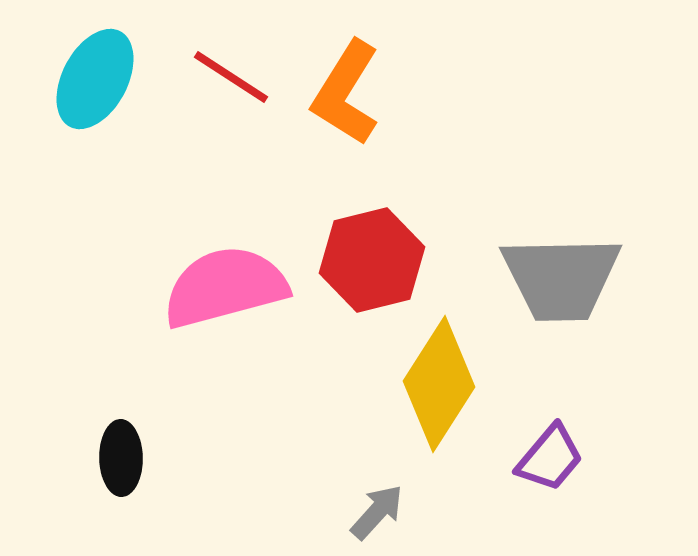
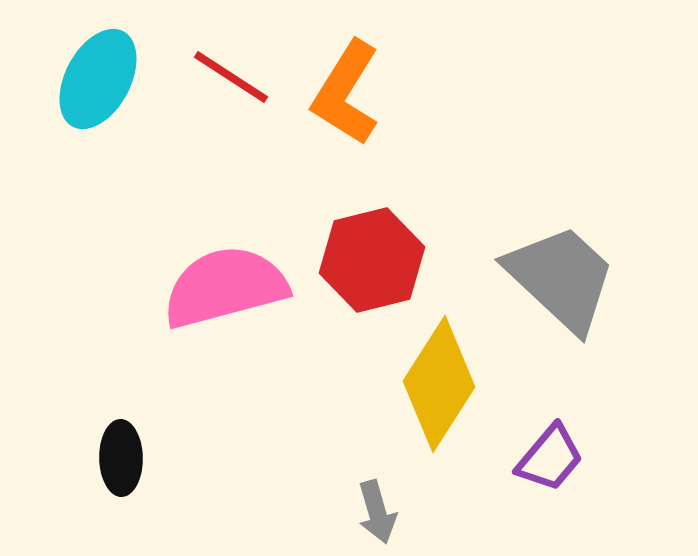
cyan ellipse: moved 3 px right
gray trapezoid: rotated 136 degrees counterclockwise
gray arrow: rotated 122 degrees clockwise
